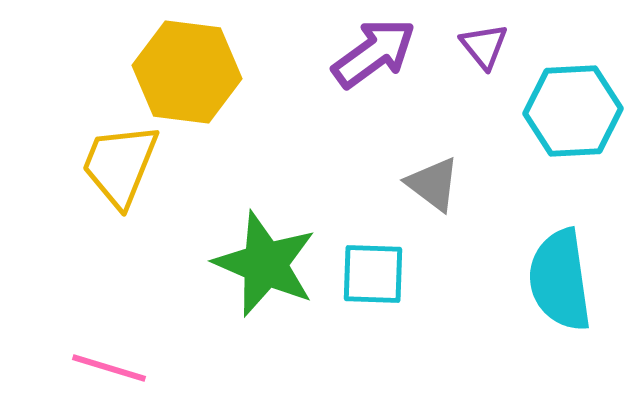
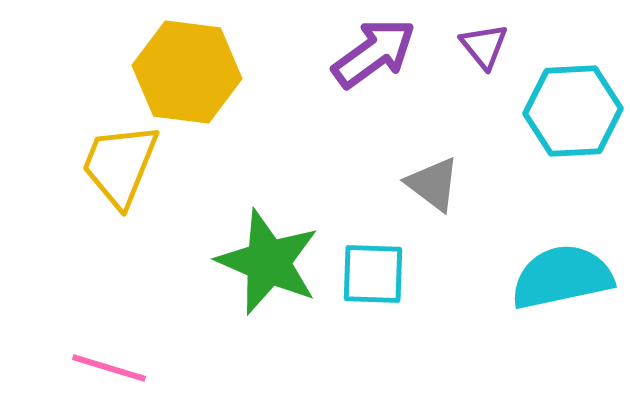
green star: moved 3 px right, 2 px up
cyan semicircle: moved 2 px right, 3 px up; rotated 86 degrees clockwise
